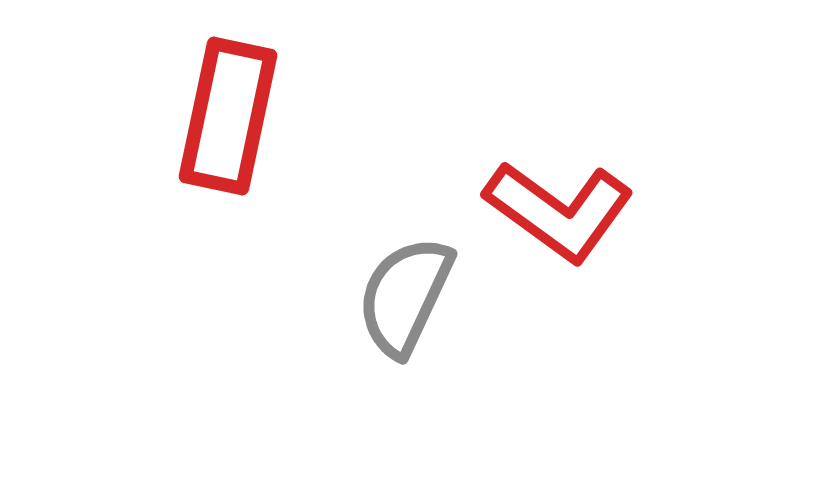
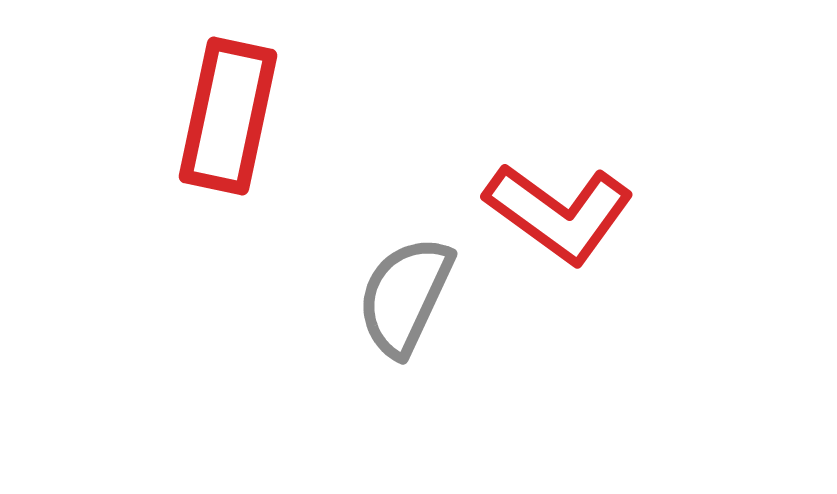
red L-shape: moved 2 px down
